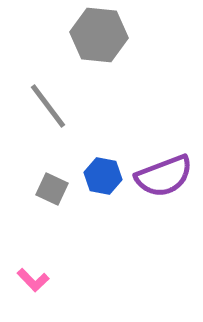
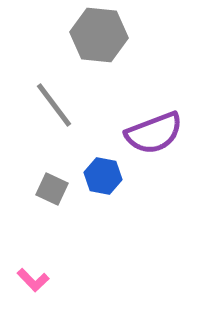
gray line: moved 6 px right, 1 px up
purple semicircle: moved 10 px left, 43 px up
